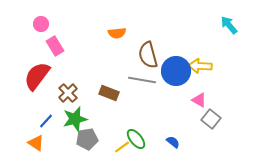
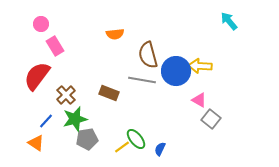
cyan arrow: moved 4 px up
orange semicircle: moved 2 px left, 1 px down
brown cross: moved 2 px left, 2 px down
blue semicircle: moved 13 px left, 7 px down; rotated 104 degrees counterclockwise
